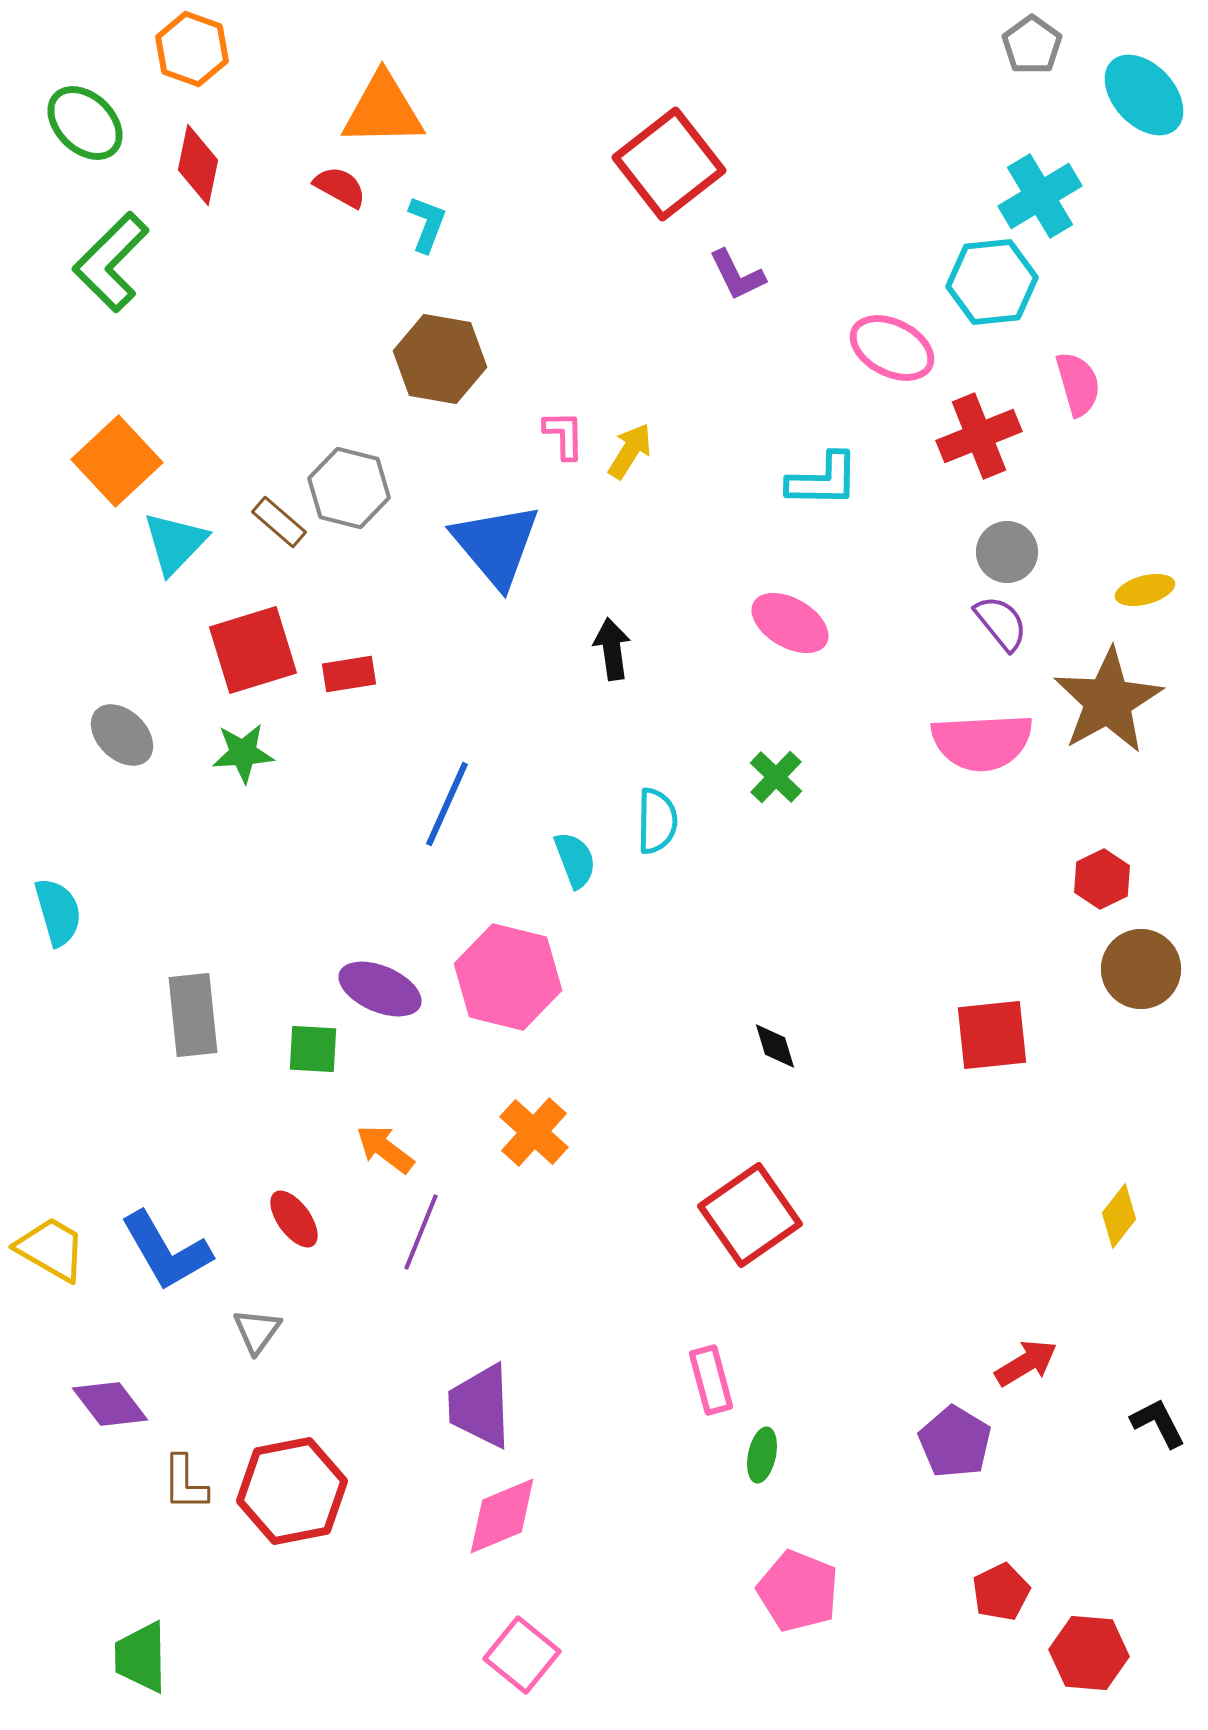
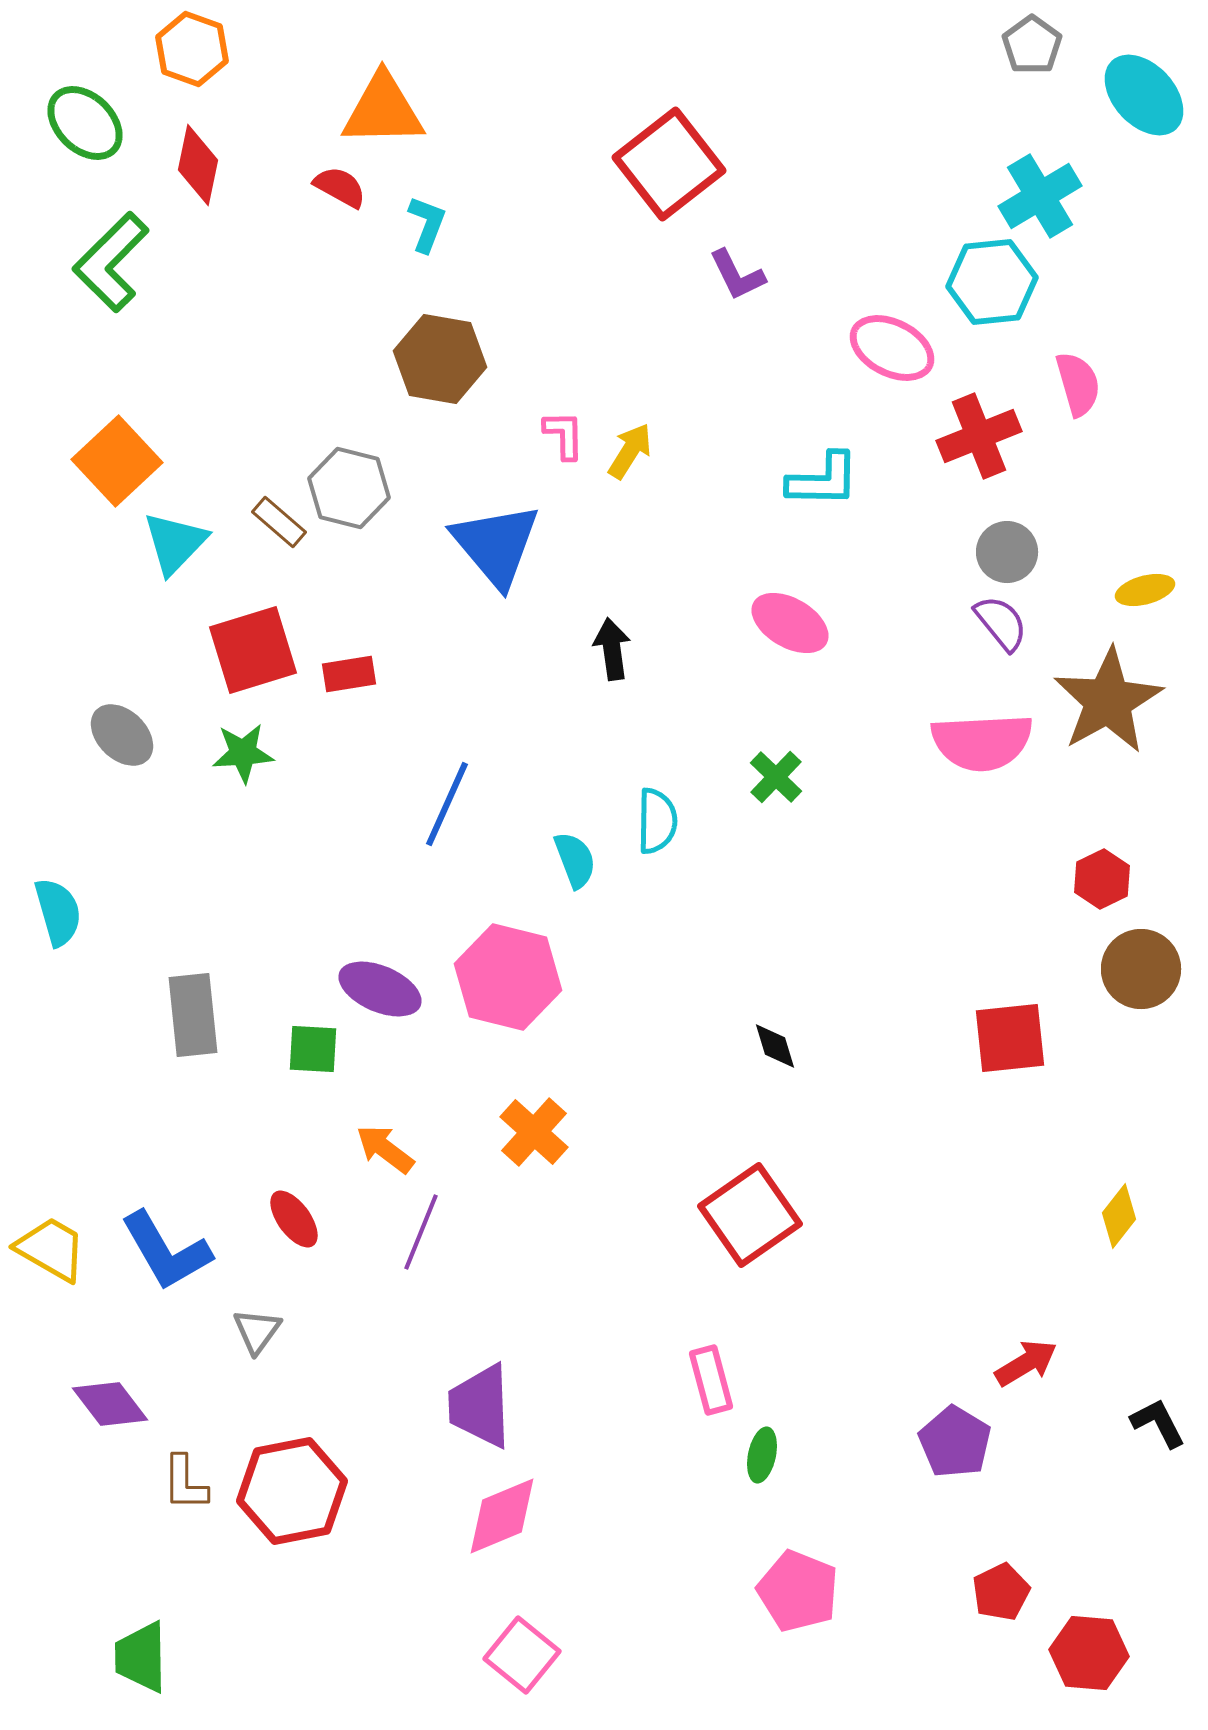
red square at (992, 1035): moved 18 px right, 3 px down
